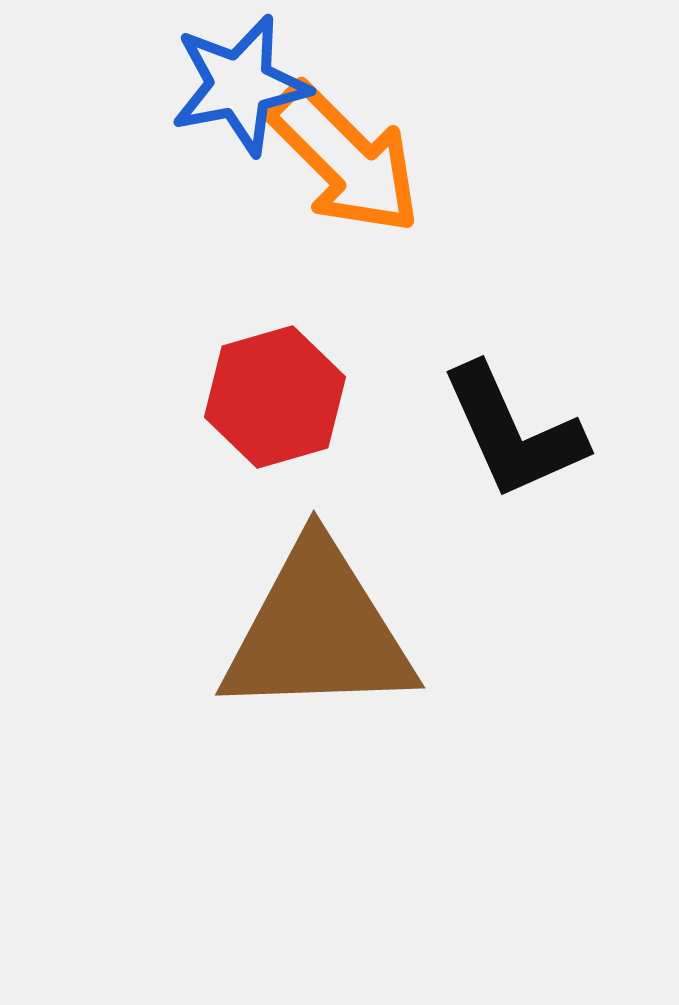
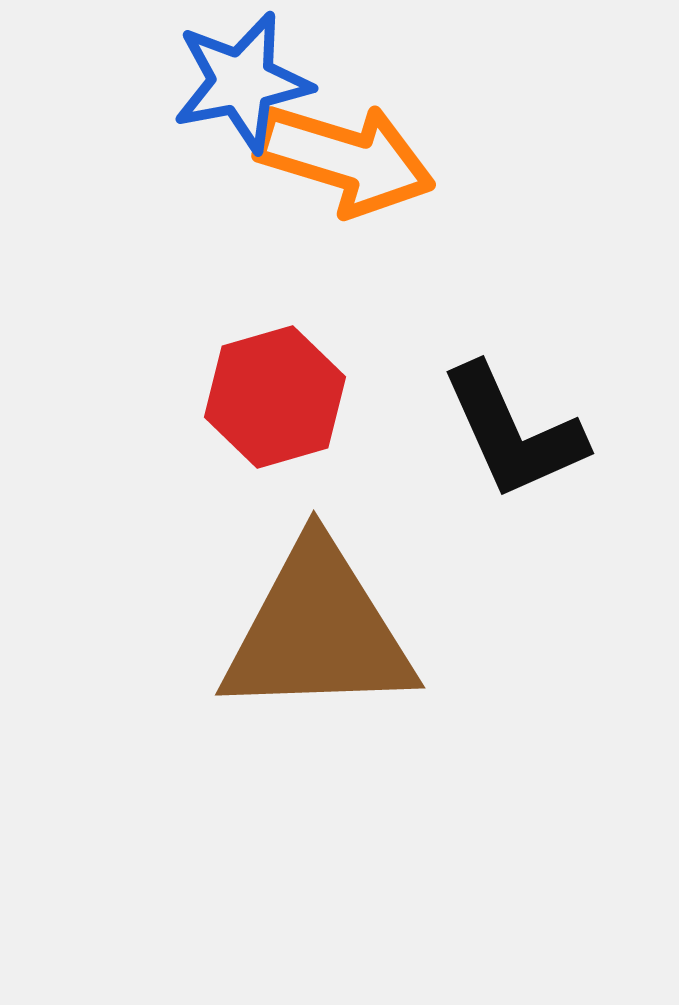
blue star: moved 2 px right, 3 px up
orange arrow: rotated 28 degrees counterclockwise
